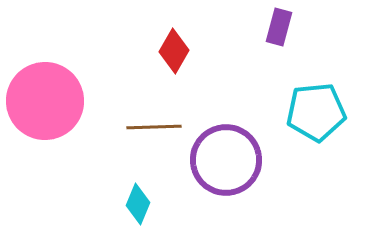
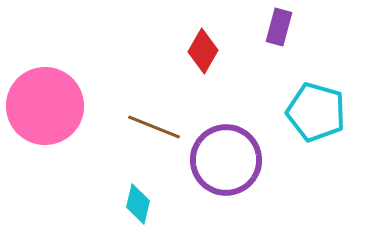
red diamond: moved 29 px right
pink circle: moved 5 px down
cyan pentagon: rotated 22 degrees clockwise
brown line: rotated 24 degrees clockwise
cyan diamond: rotated 9 degrees counterclockwise
